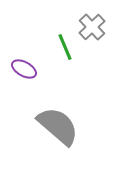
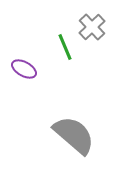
gray semicircle: moved 16 px right, 9 px down
